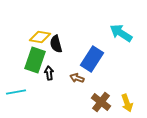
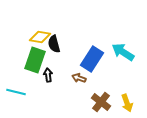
cyan arrow: moved 2 px right, 19 px down
black semicircle: moved 2 px left
black arrow: moved 1 px left, 2 px down
brown arrow: moved 2 px right
cyan line: rotated 24 degrees clockwise
